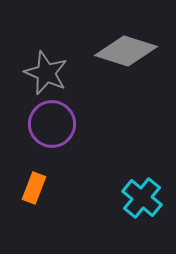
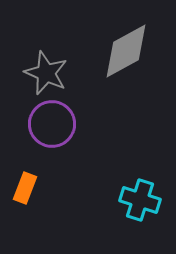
gray diamond: rotated 46 degrees counterclockwise
orange rectangle: moved 9 px left
cyan cross: moved 2 px left, 2 px down; rotated 21 degrees counterclockwise
